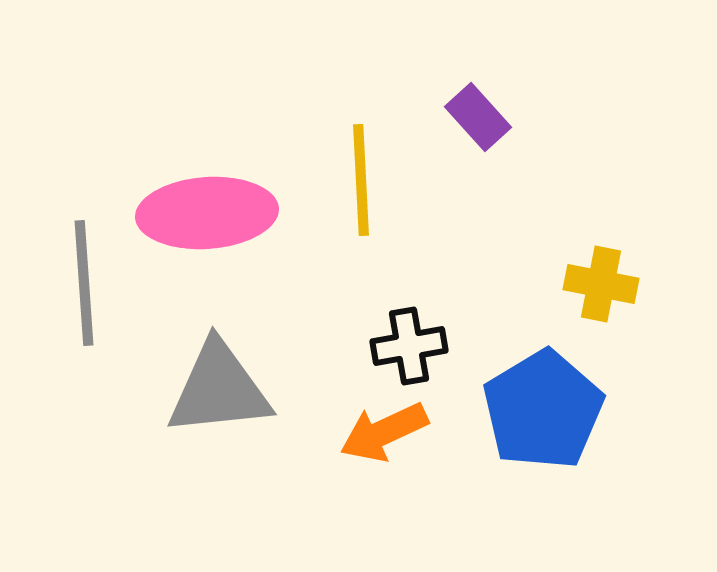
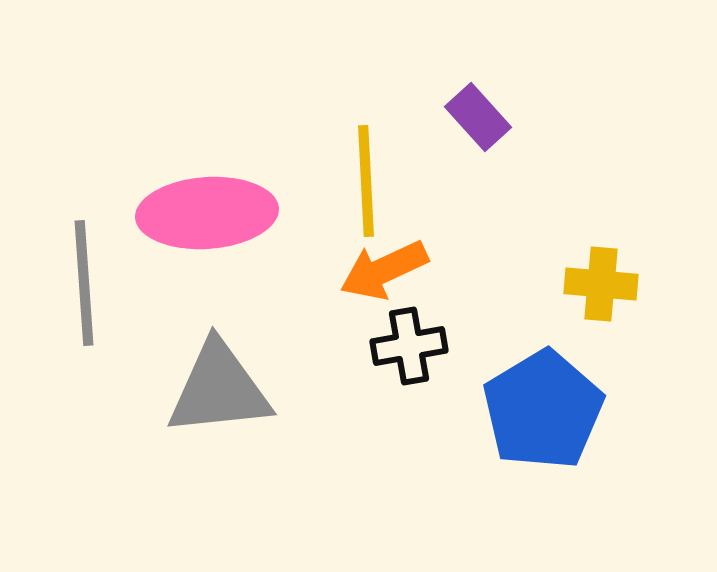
yellow line: moved 5 px right, 1 px down
yellow cross: rotated 6 degrees counterclockwise
orange arrow: moved 162 px up
